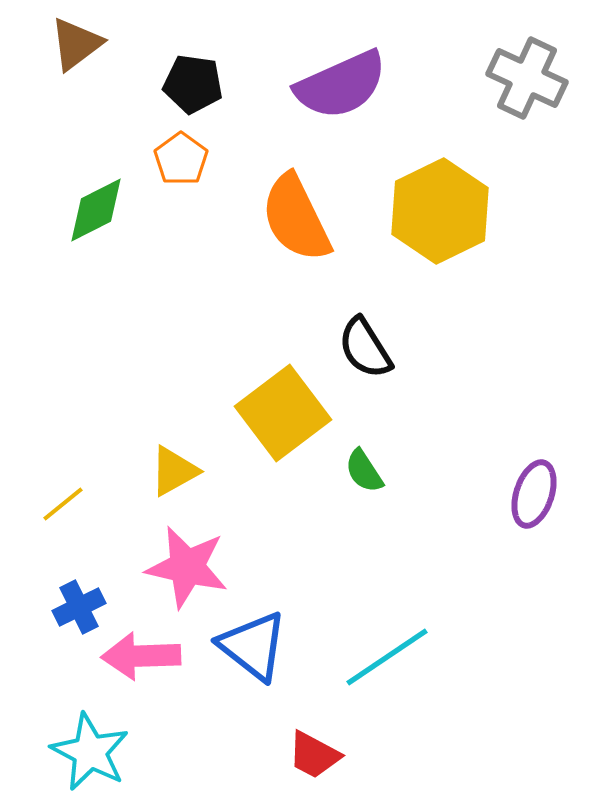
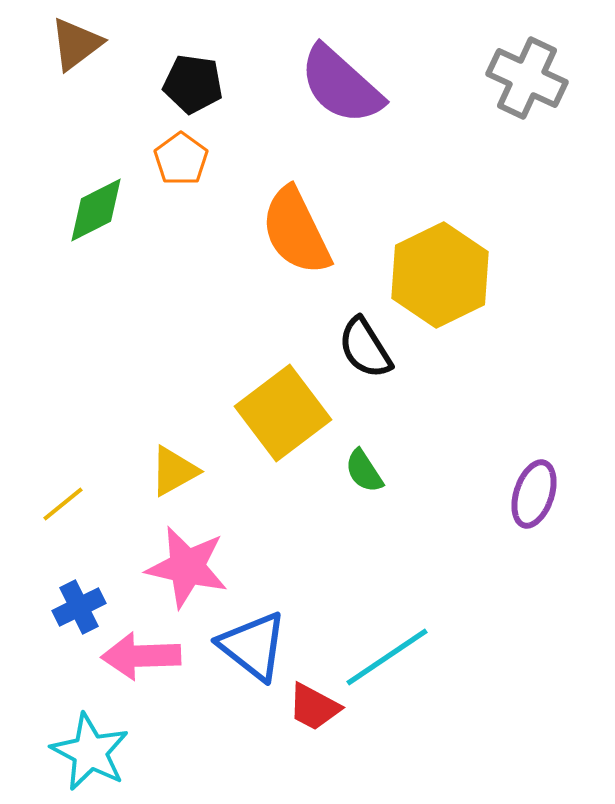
purple semicircle: rotated 66 degrees clockwise
yellow hexagon: moved 64 px down
orange semicircle: moved 13 px down
red trapezoid: moved 48 px up
